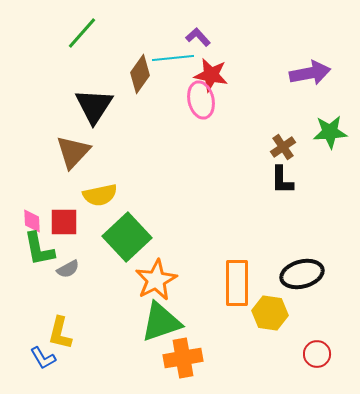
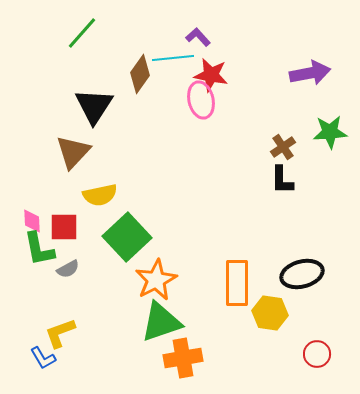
red square: moved 5 px down
yellow L-shape: rotated 56 degrees clockwise
